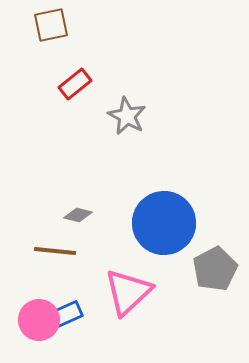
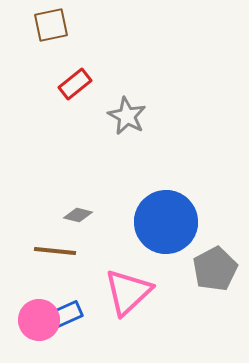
blue circle: moved 2 px right, 1 px up
